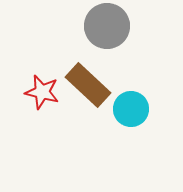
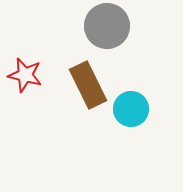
brown rectangle: rotated 21 degrees clockwise
red star: moved 17 px left, 17 px up
